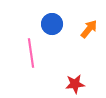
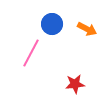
orange arrow: moved 2 px left; rotated 78 degrees clockwise
pink line: rotated 36 degrees clockwise
